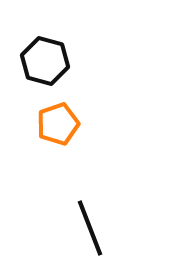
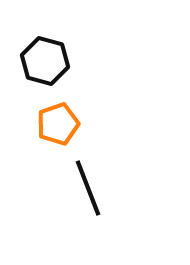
black line: moved 2 px left, 40 px up
